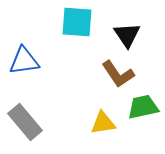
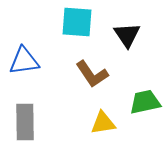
brown L-shape: moved 26 px left
green trapezoid: moved 2 px right, 5 px up
gray rectangle: rotated 39 degrees clockwise
